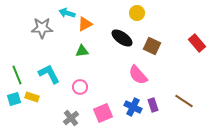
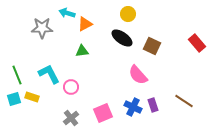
yellow circle: moved 9 px left, 1 px down
pink circle: moved 9 px left
